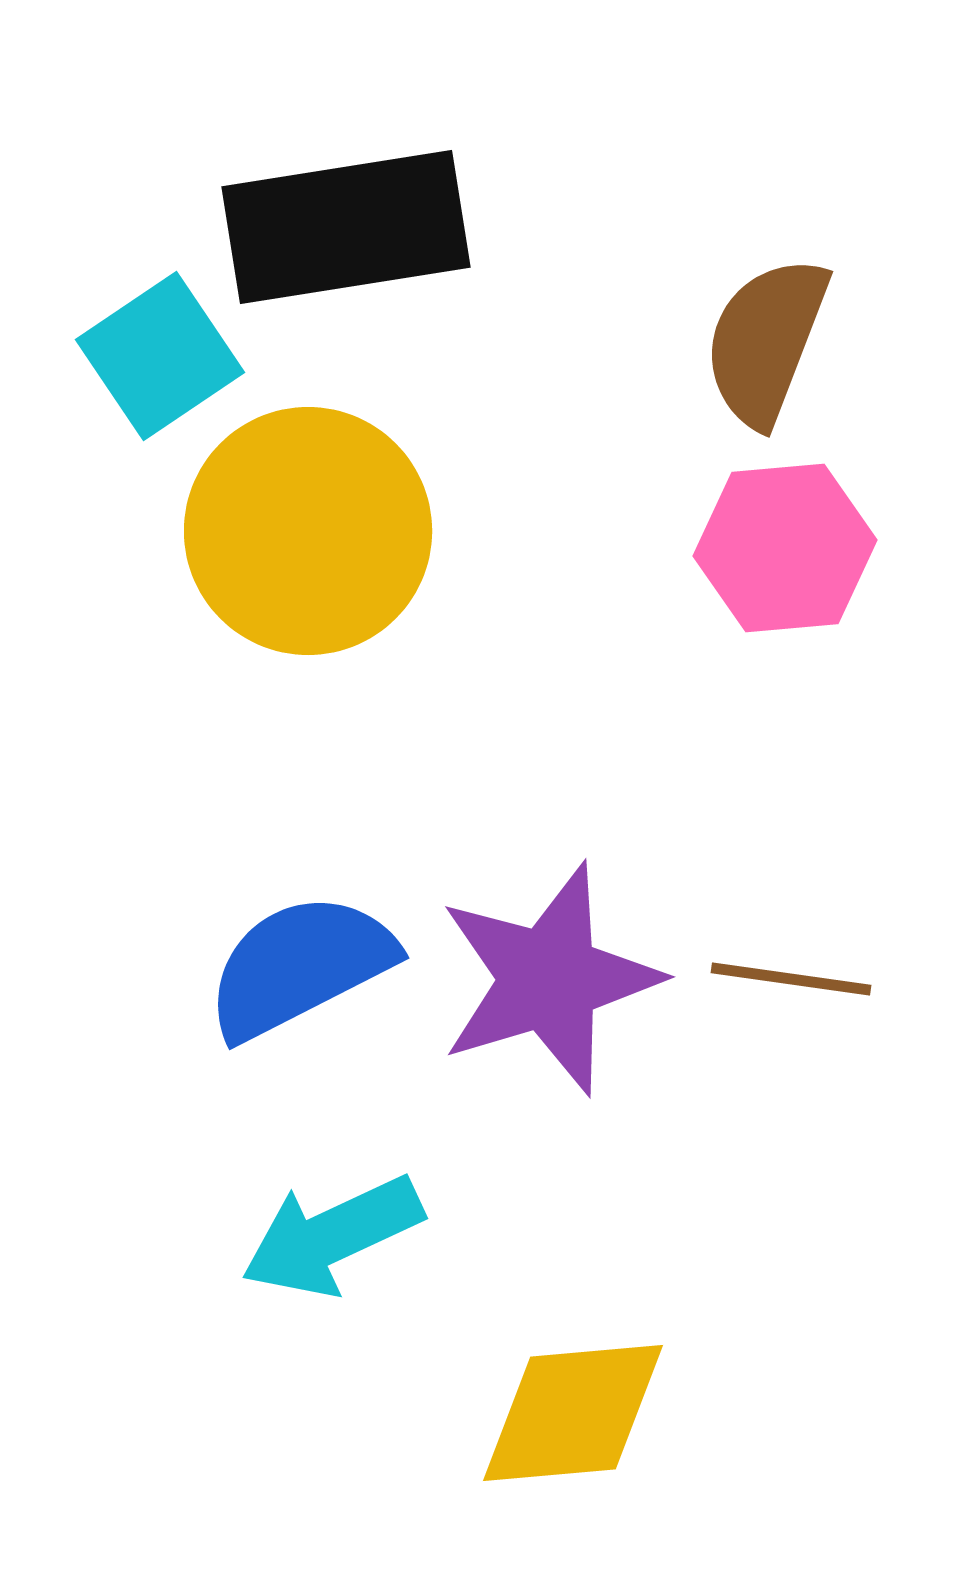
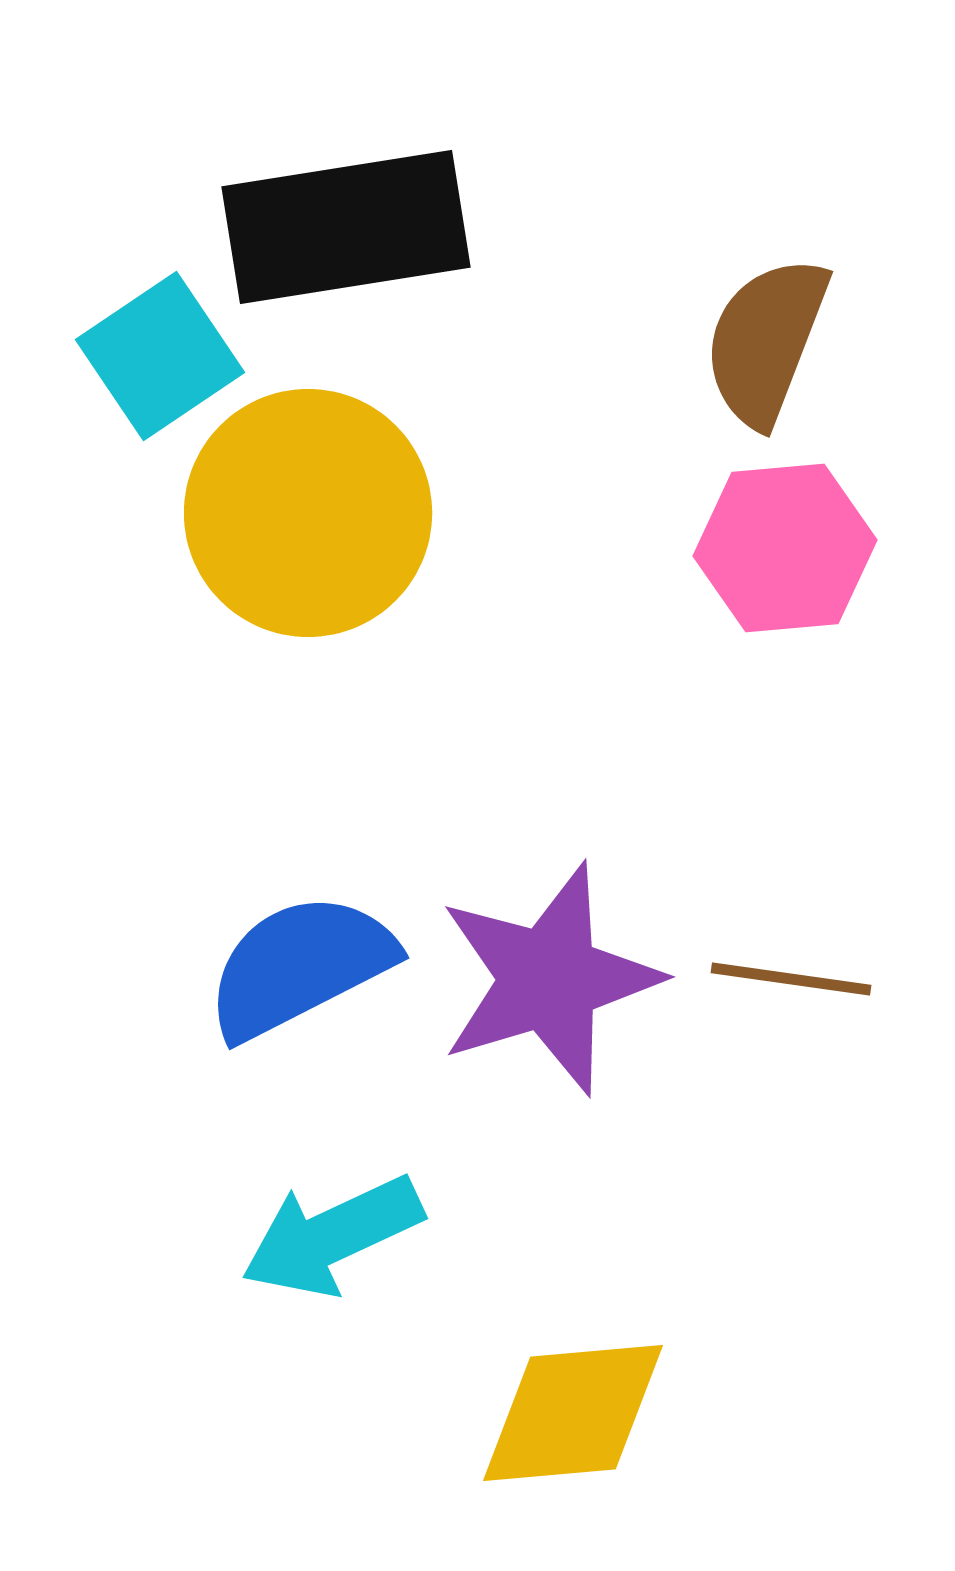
yellow circle: moved 18 px up
